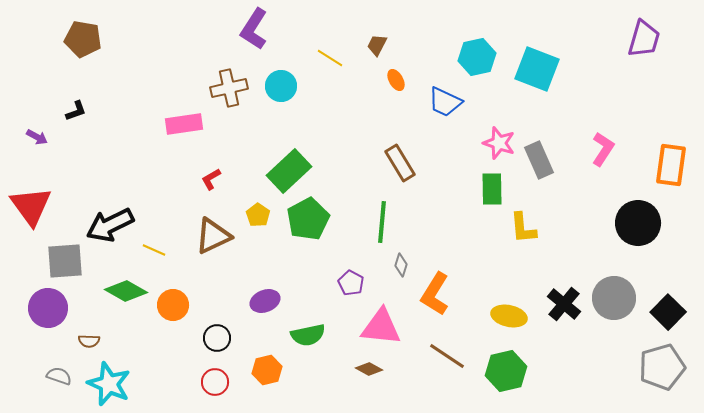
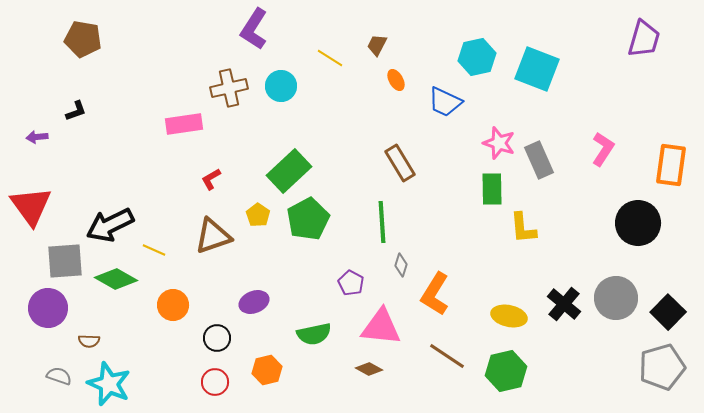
purple arrow at (37, 137): rotated 145 degrees clockwise
green line at (382, 222): rotated 9 degrees counterclockwise
brown triangle at (213, 236): rotated 6 degrees clockwise
green diamond at (126, 291): moved 10 px left, 12 px up
gray circle at (614, 298): moved 2 px right
purple ellipse at (265, 301): moved 11 px left, 1 px down
green semicircle at (308, 335): moved 6 px right, 1 px up
